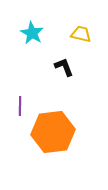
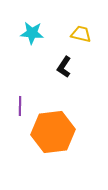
cyan star: rotated 25 degrees counterclockwise
black L-shape: rotated 125 degrees counterclockwise
